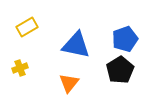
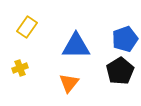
yellow rectangle: rotated 25 degrees counterclockwise
blue triangle: moved 1 px down; rotated 12 degrees counterclockwise
black pentagon: moved 1 px down
